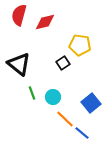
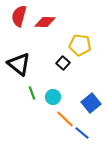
red semicircle: moved 1 px down
red diamond: rotated 15 degrees clockwise
black square: rotated 16 degrees counterclockwise
